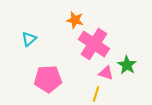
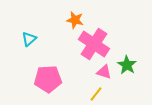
pink triangle: moved 2 px left, 1 px up
yellow line: rotated 21 degrees clockwise
